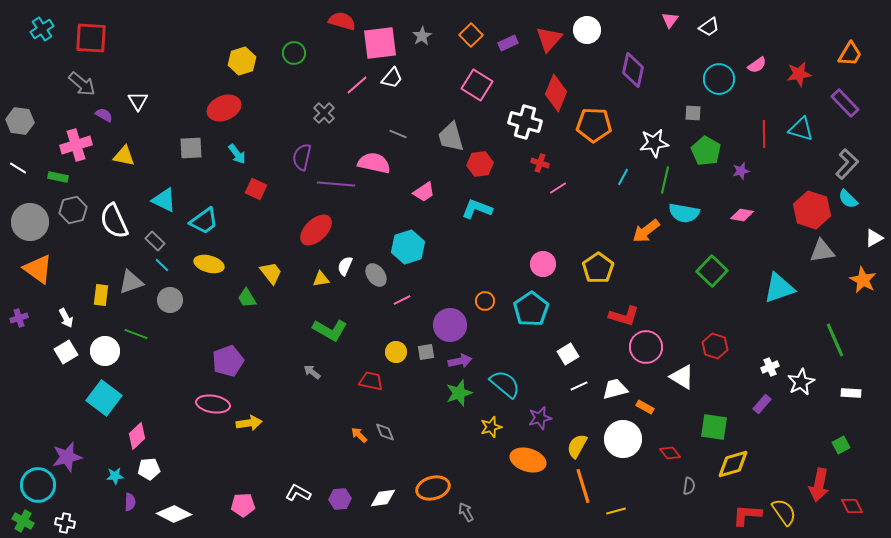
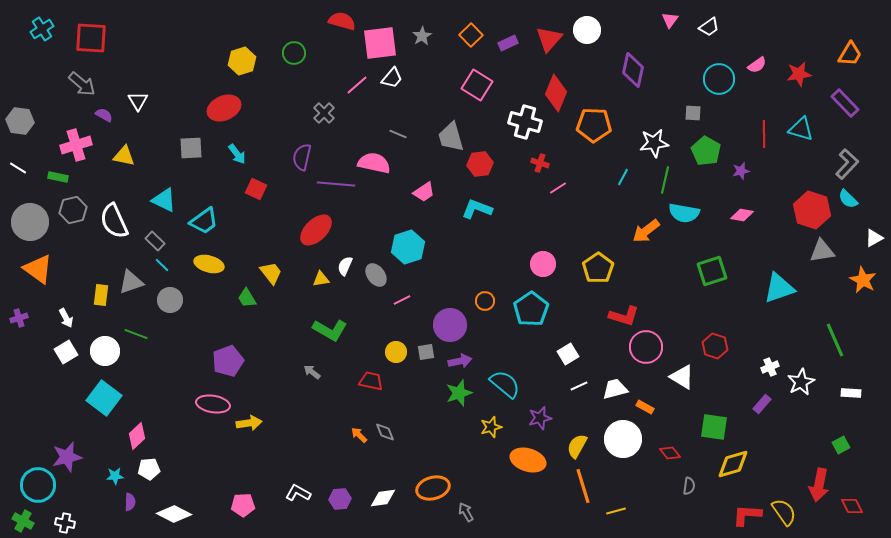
green square at (712, 271): rotated 28 degrees clockwise
